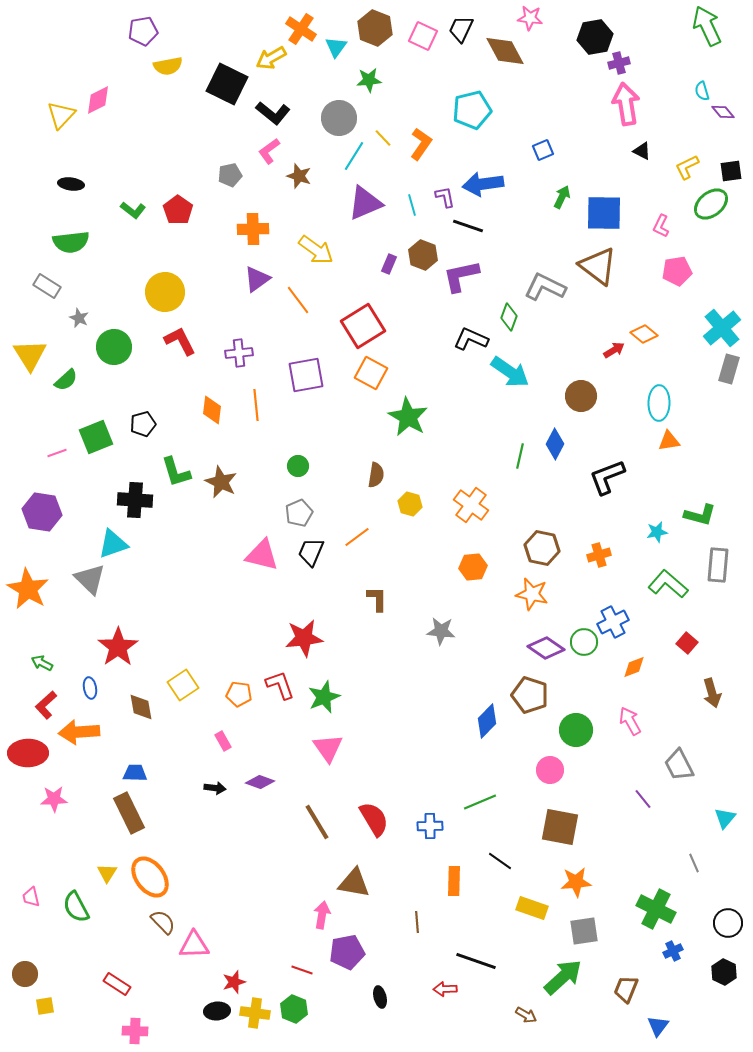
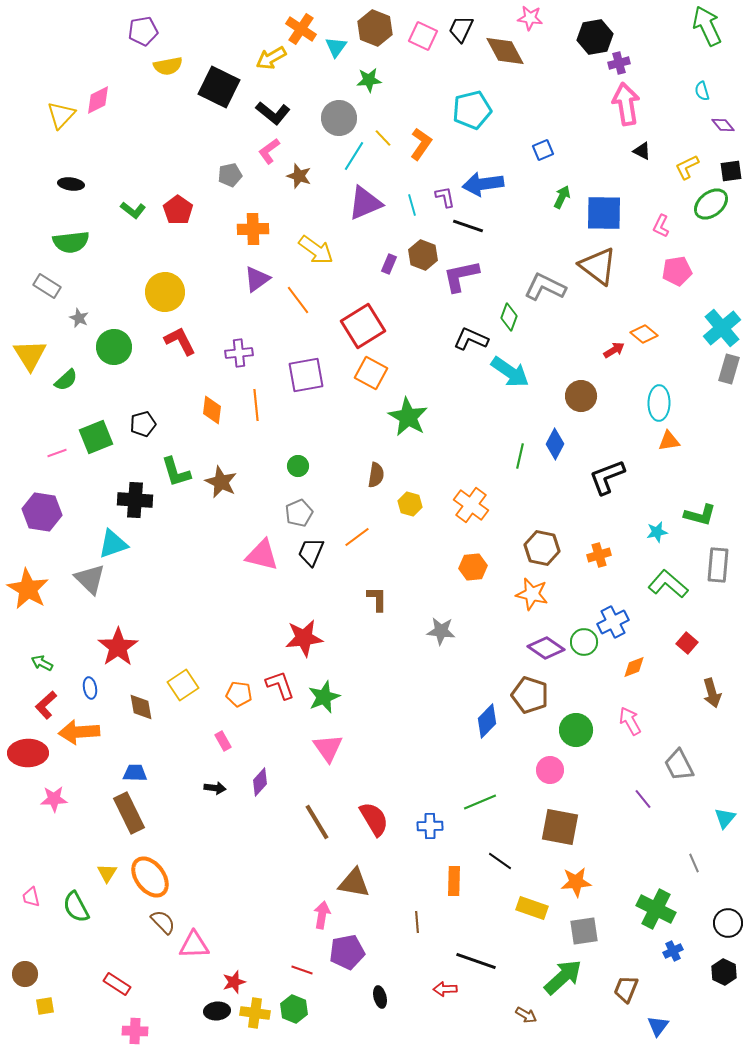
black square at (227, 84): moved 8 px left, 3 px down
purple diamond at (723, 112): moved 13 px down
purple diamond at (260, 782): rotated 68 degrees counterclockwise
